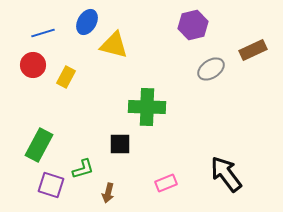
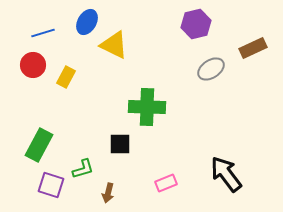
purple hexagon: moved 3 px right, 1 px up
yellow triangle: rotated 12 degrees clockwise
brown rectangle: moved 2 px up
